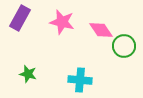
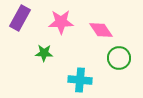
pink star: moved 1 px left; rotated 15 degrees counterclockwise
green circle: moved 5 px left, 12 px down
green star: moved 16 px right, 21 px up; rotated 12 degrees counterclockwise
